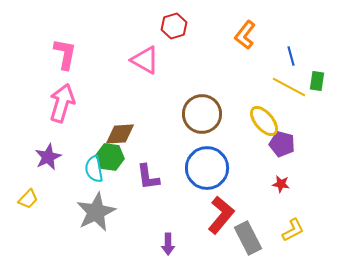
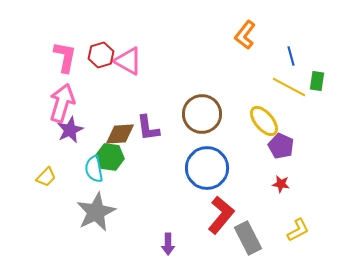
red hexagon: moved 73 px left, 29 px down
pink L-shape: moved 3 px down
pink triangle: moved 17 px left, 1 px down
purple pentagon: moved 1 px left, 2 px down; rotated 10 degrees clockwise
purple star: moved 22 px right, 27 px up
purple L-shape: moved 49 px up
yellow trapezoid: moved 18 px right, 22 px up
yellow L-shape: moved 5 px right
